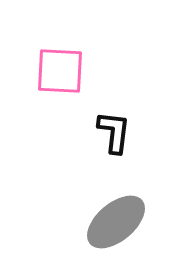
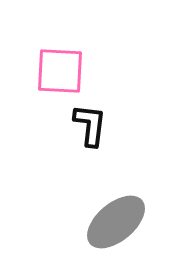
black L-shape: moved 24 px left, 7 px up
